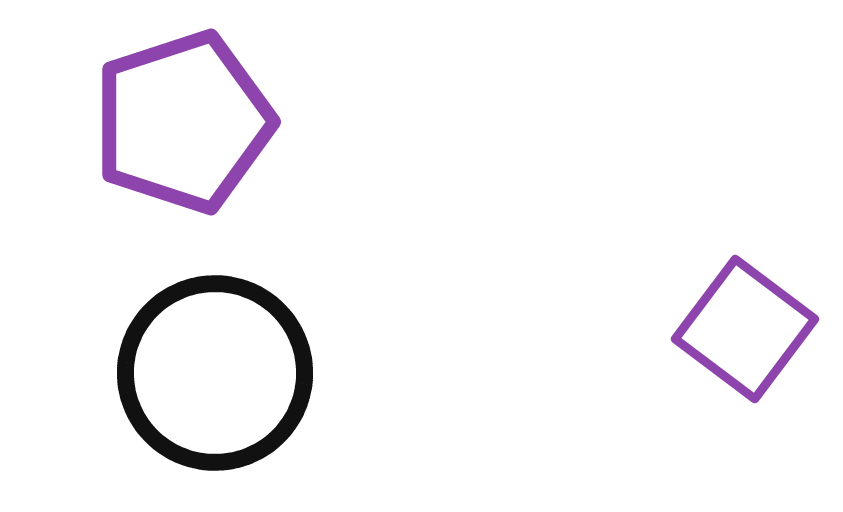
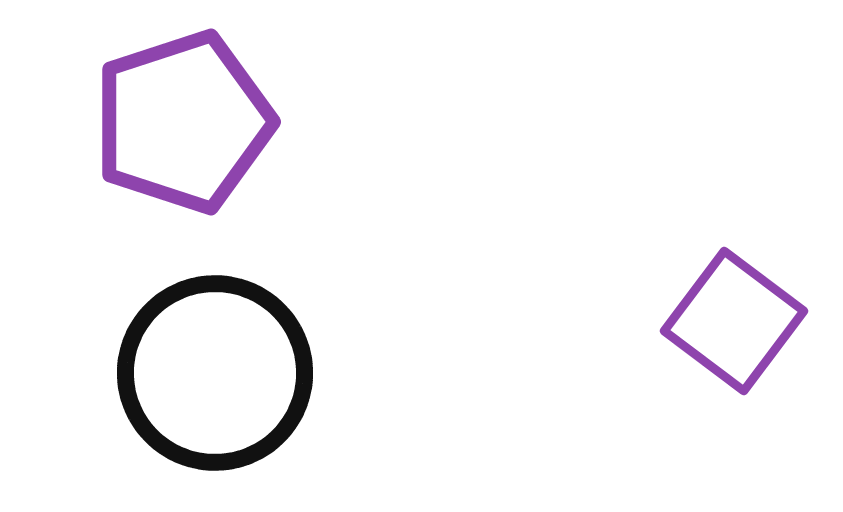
purple square: moved 11 px left, 8 px up
